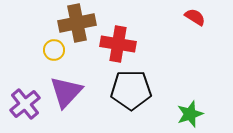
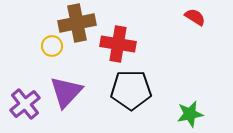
yellow circle: moved 2 px left, 4 px up
green star: rotated 8 degrees clockwise
